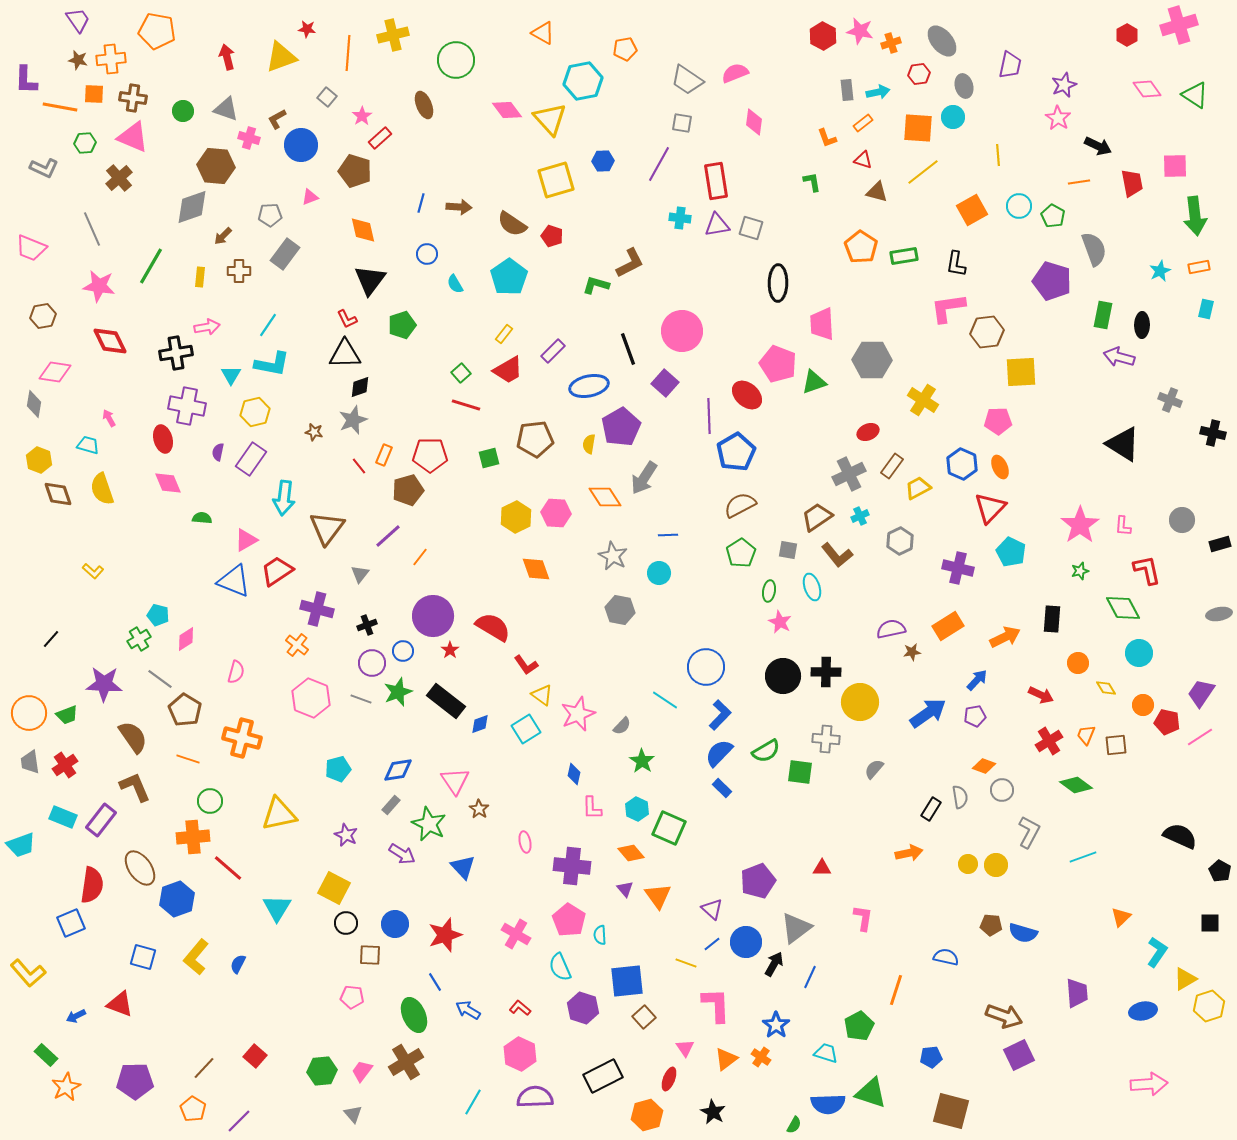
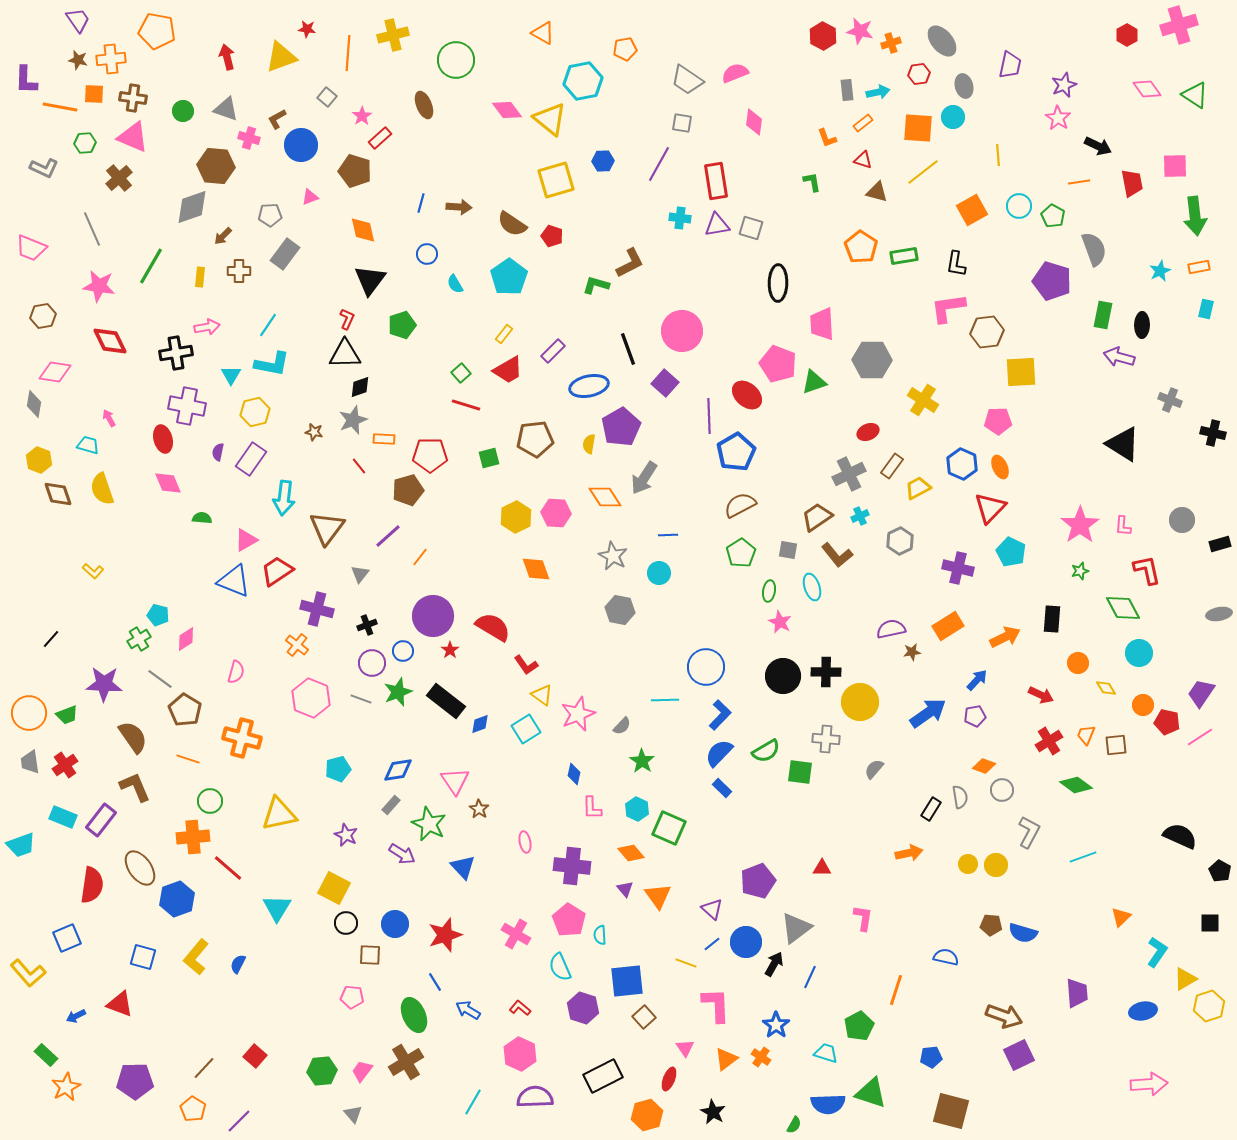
yellow triangle at (550, 119): rotated 9 degrees counterclockwise
red L-shape at (347, 319): rotated 130 degrees counterclockwise
orange rectangle at (384, 455): moved 16 px up; rotated 70 degrees clockwise
cyan line at (665, 700): rotated 36 degrees counterclockwise
blue square at (71, 923): moved 4 px left, 15 px down
